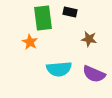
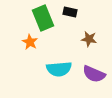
green rectangle: rotated 15 degrees counterclockwise
